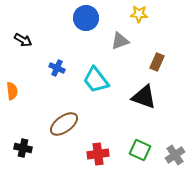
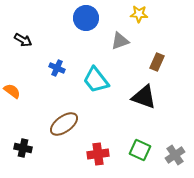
orange semicircle: rotated 48 degrees counterclockwise
